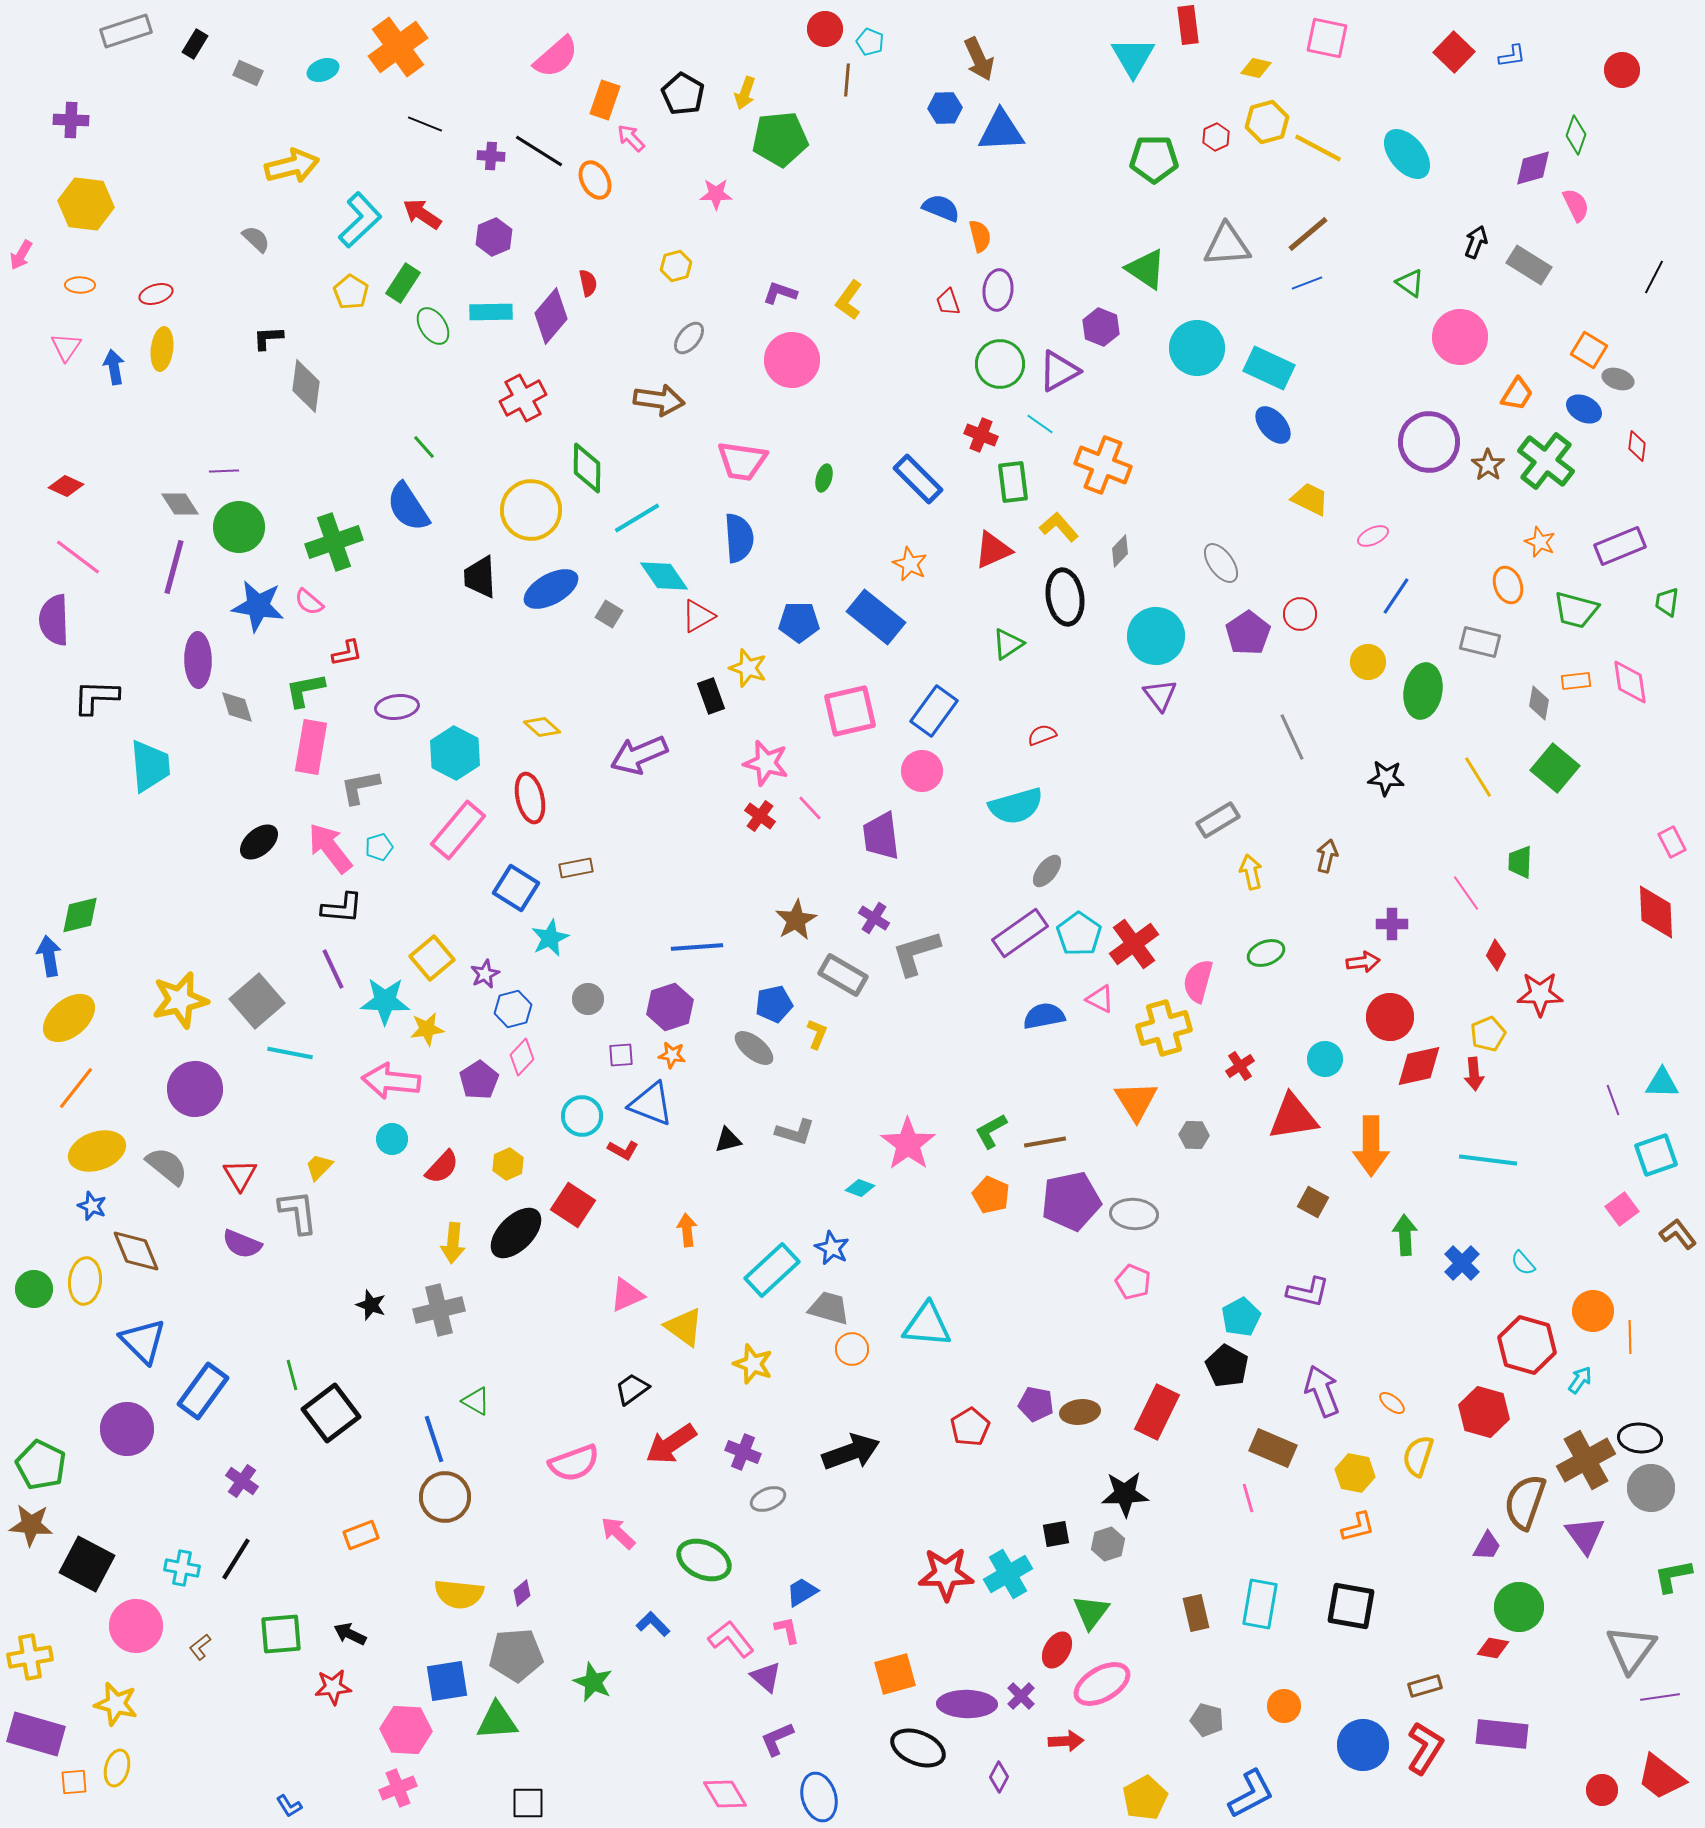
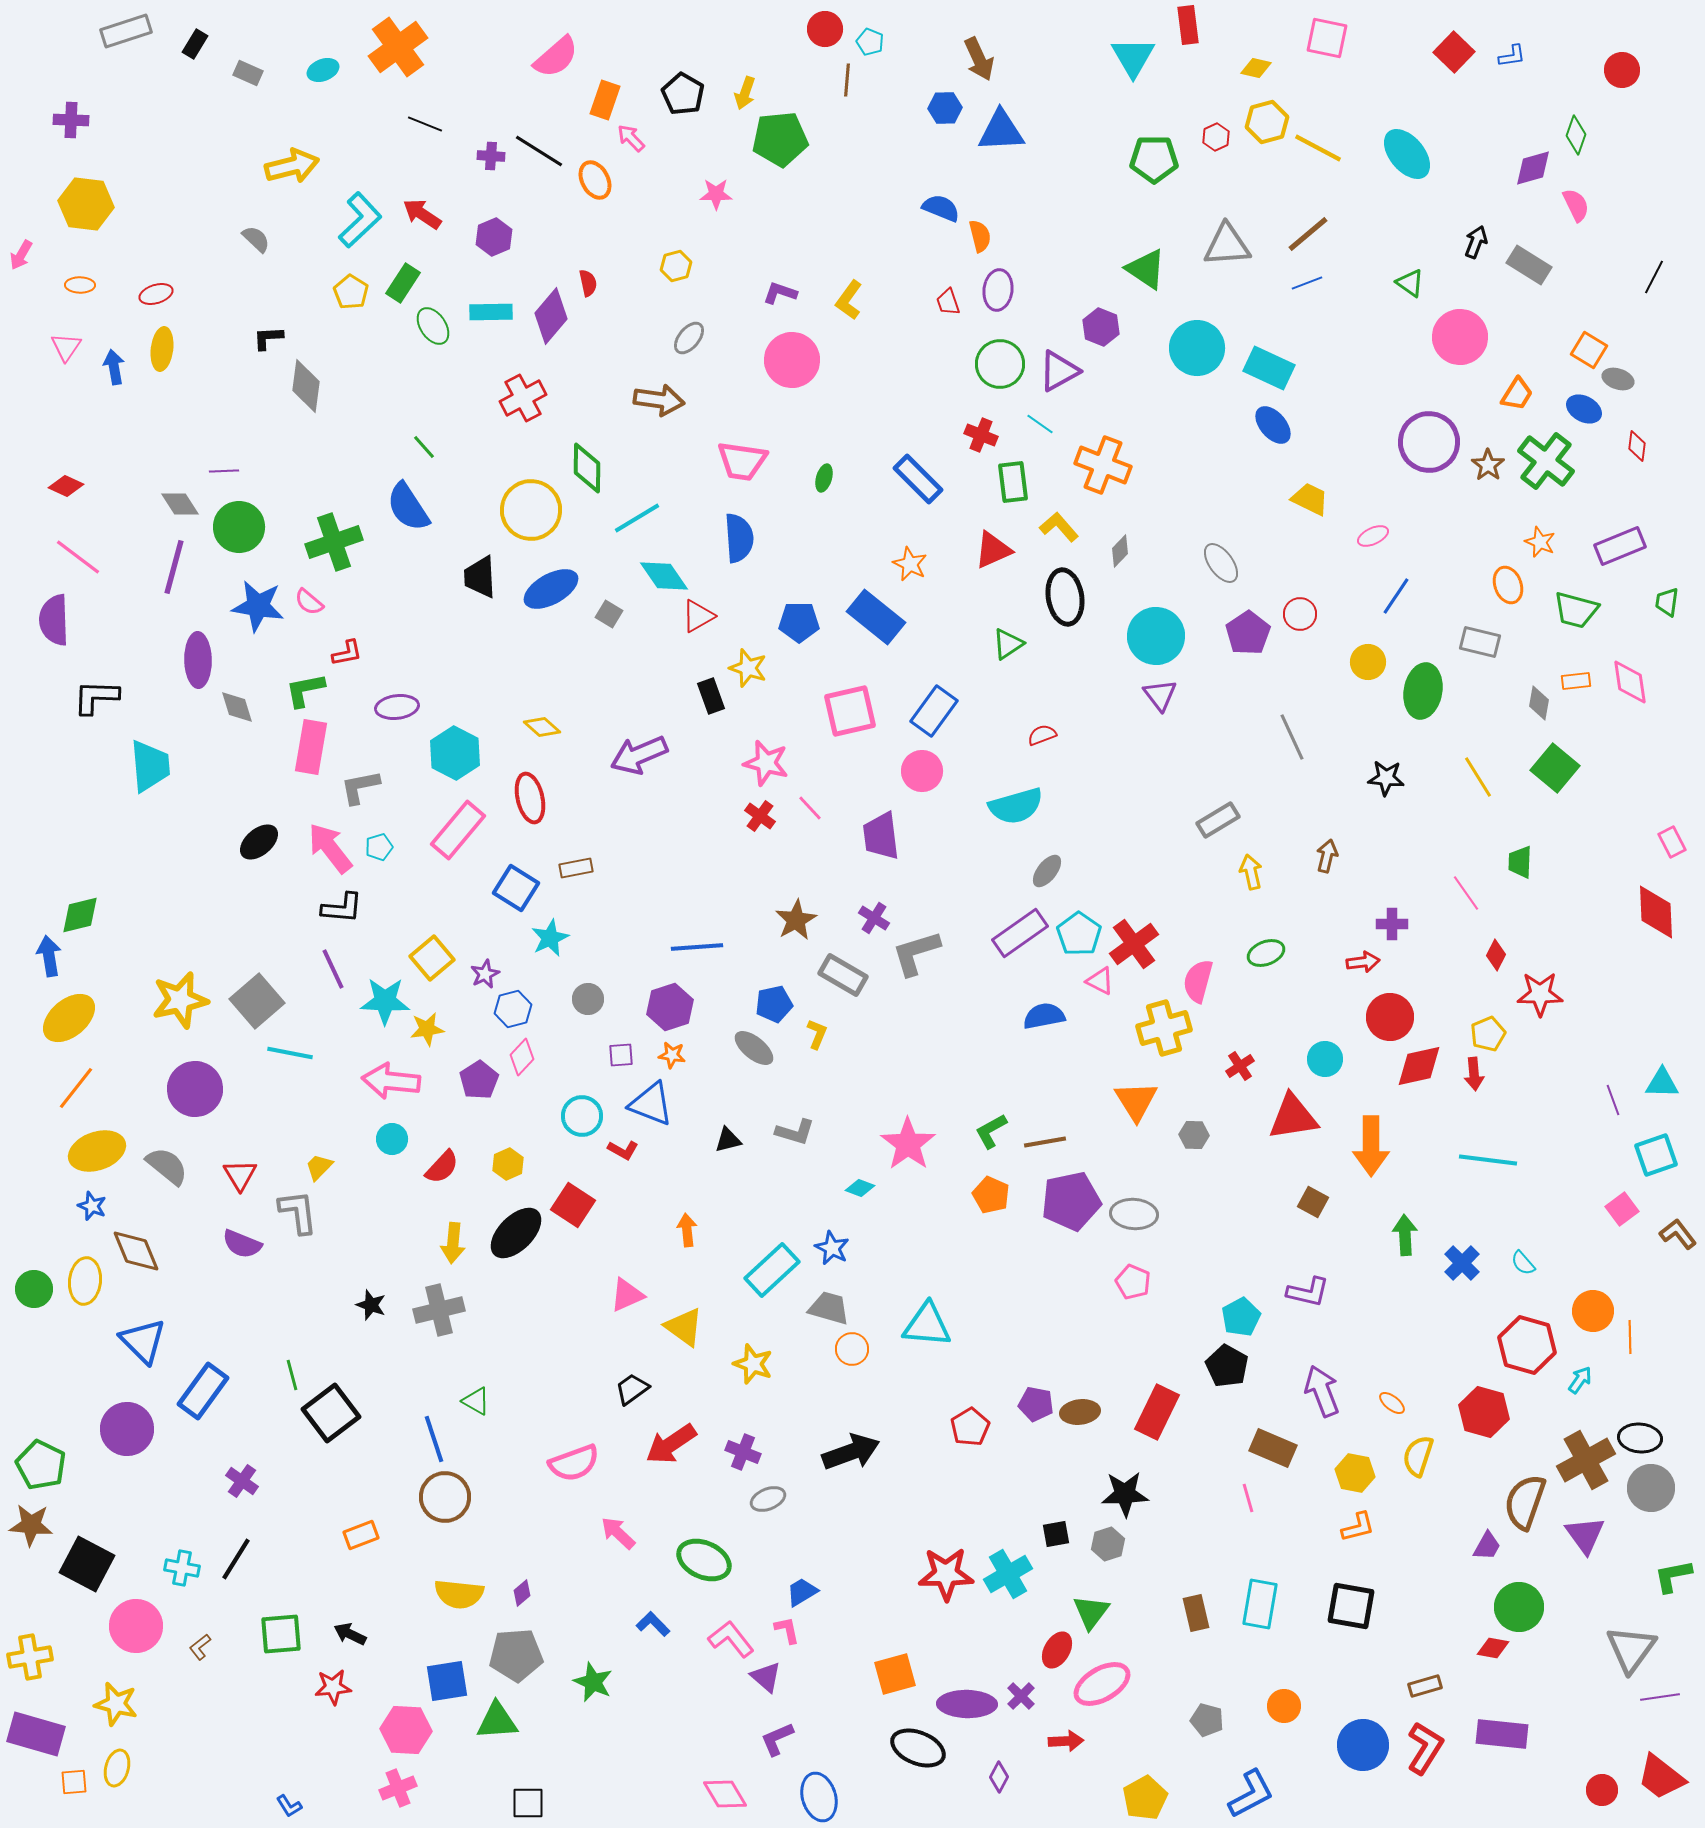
pink triangle at (1100, 999): moved 18 px up
